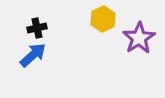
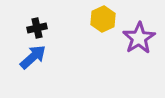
blue arrow: moved 2 px down
